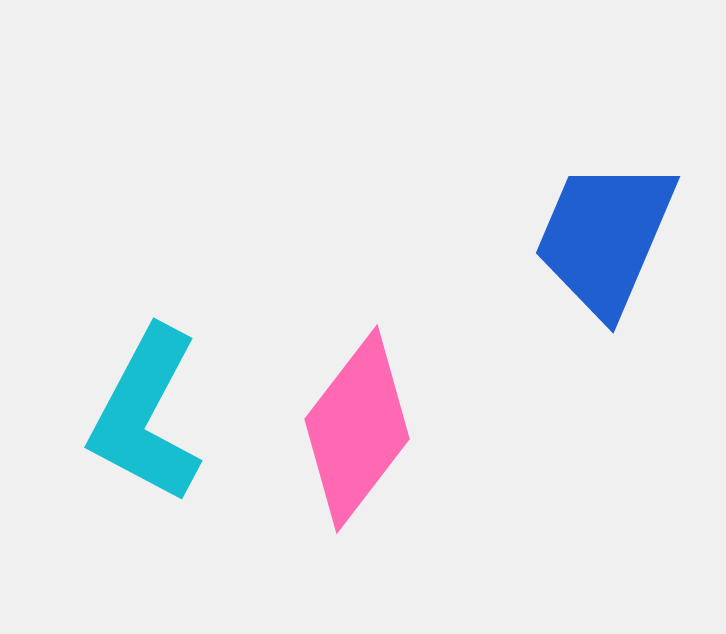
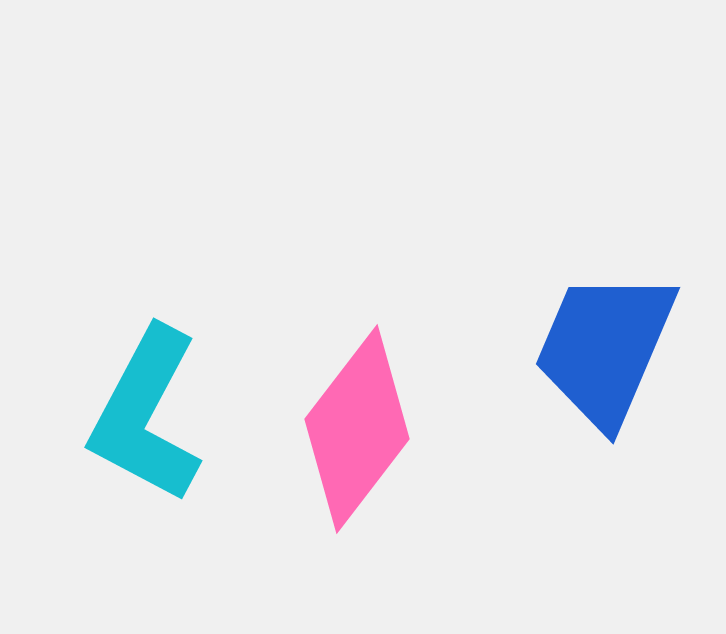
blue trapezoid: moved 111 px down
